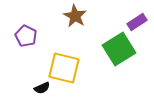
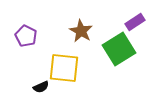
brown star: moved 6 px right, 15 px down
purple rectangle: moved 2 px left
yellow square: rotated 8 degrees counterclockwise
black semicircle: moved 1 px left, 1 px up
